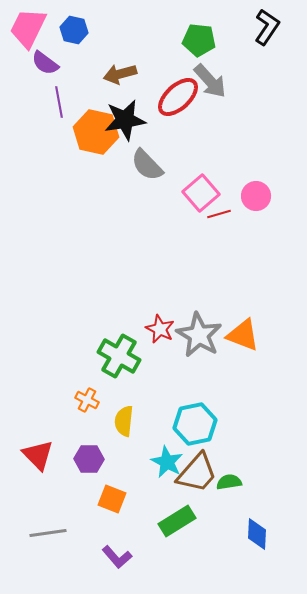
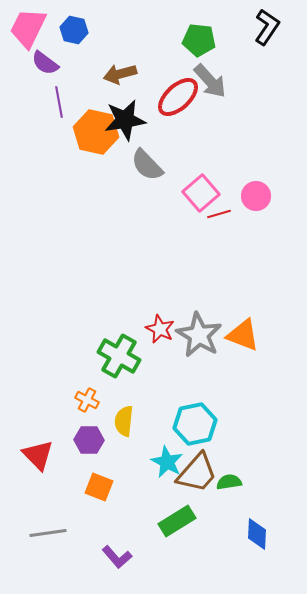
purple hexagon: moved 19 px up
orange square: moved 13 px left, 12 px up
